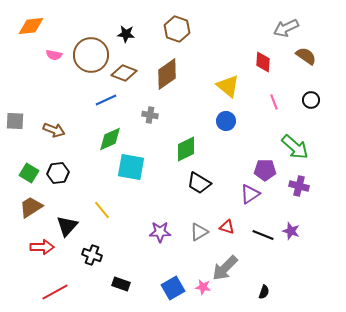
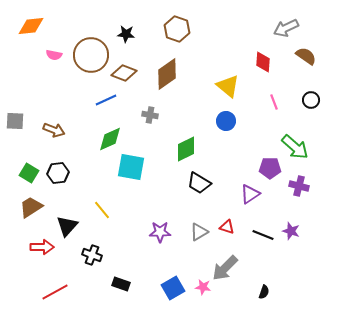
purple pentagon at (265, 170): moved 5 px right, 2 px up
